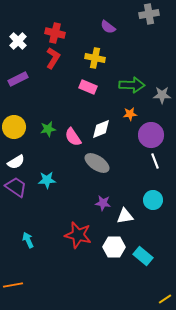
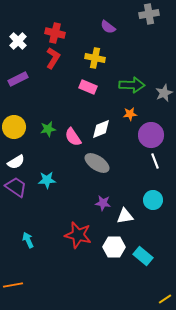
gray star: moved 2 px right, 2 px up; rotated 24 degrees counterclockwise
